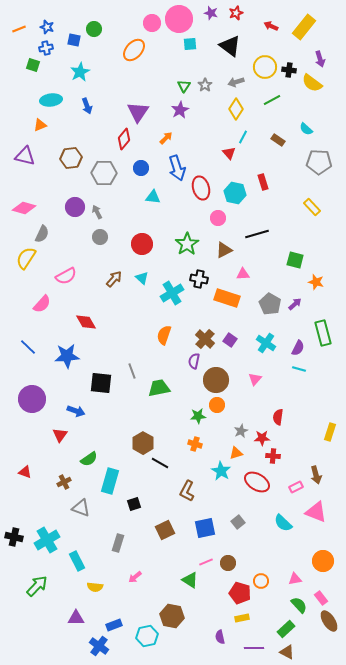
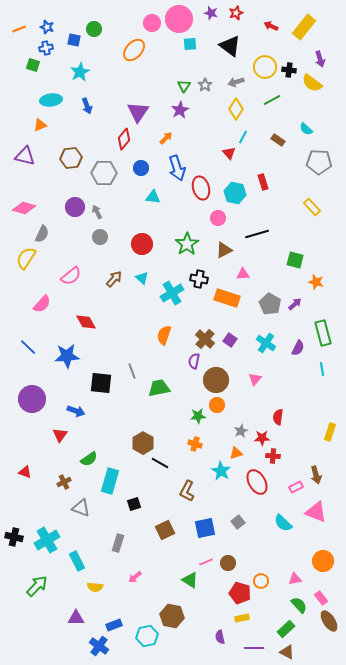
pink semicircle at (66, 276): moved 5 px right; rotated 10 degrees counterclockwise
cyan line at (299, 369): moved 23 px right; rotated 64 degrees clockwise
red ellipse at (257, 482): rotated 30 degrees clockwise
